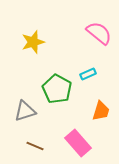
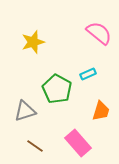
brown line: rotated 12 degrees clockwise
